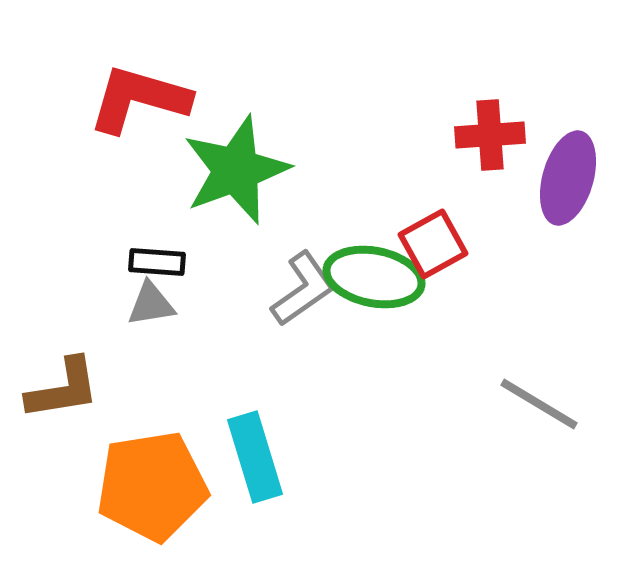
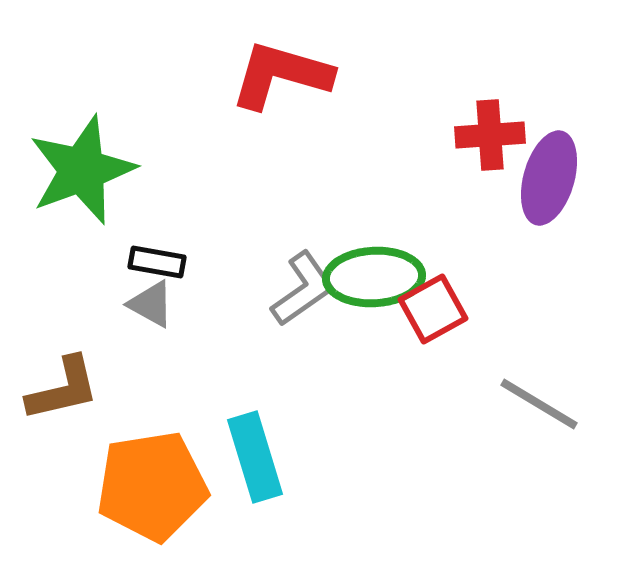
red L-shape: moved 142 px right, 24 px up
green star: moved 154 px left
purple ellipse: moved 19 px left
red square: moved 65 px down
black rectangle: rotated 6 degrees clockwise
green ellipse: rotated 14 degrees counterclockwise
gray triangle: rotated 38 degrees clockwise
brown L-shape: rotated 4 degrees counterclockwise
